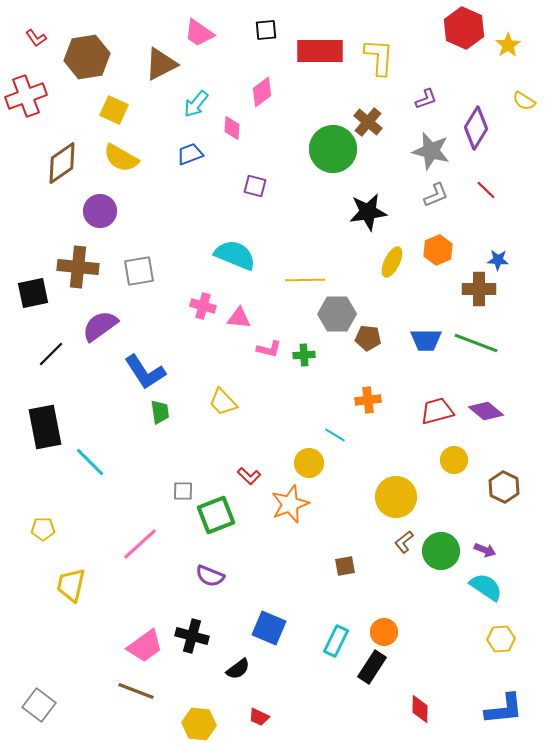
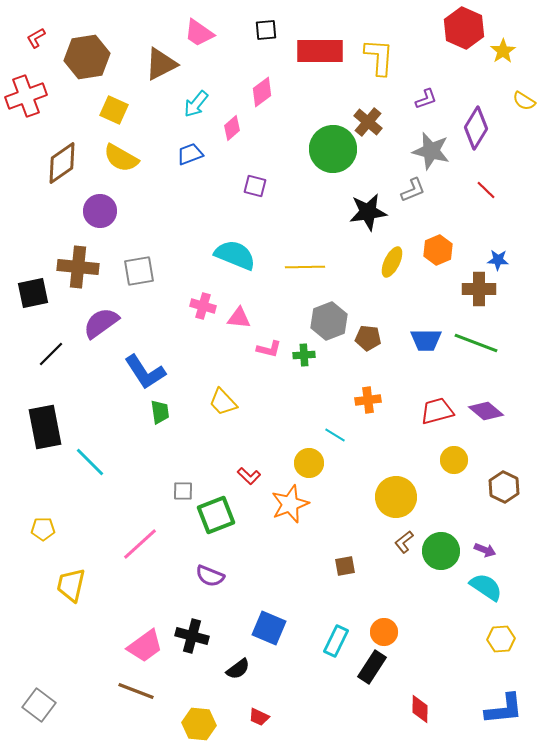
red L-shape at (36, 38): rotated 95 degrees clockwise
yellow star at (508, 45): moved 5 px left, 6 px down
pink diamond at (232, 128): rotated 45 degrees clockwise
gray L-shape at (436, 195): moved 23 px left, 5 px up
yellow line at (305, 280): moved 13 px up
gray hexagon at (337, 314): moved 8 px left, 7 px down; rotated 21 degrees counterclockwise
purple semicircle at (100, 326): moved 1 px right, 3 px up
